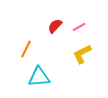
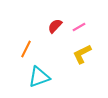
cyan triangle: rotated 15 degrees counterclockwise
